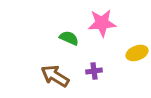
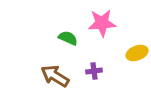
green semicircle: moved 1 px left
